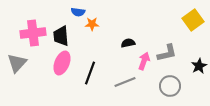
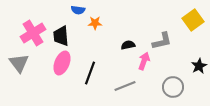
blue semicircle: moved 2 px up
orange star: moved 3 px right, 1 px up
pink cross: rotated 25 degrees counterclockwise
black semicircle: moved 2 px down
gray L-shape: moved 5 px left, 12 px up
gray triangle: moved 2 px right; rotated 20 degrees counterclockwise
gray line: moved 4 px down
gray circle: moved 3 px right, 1 px down
